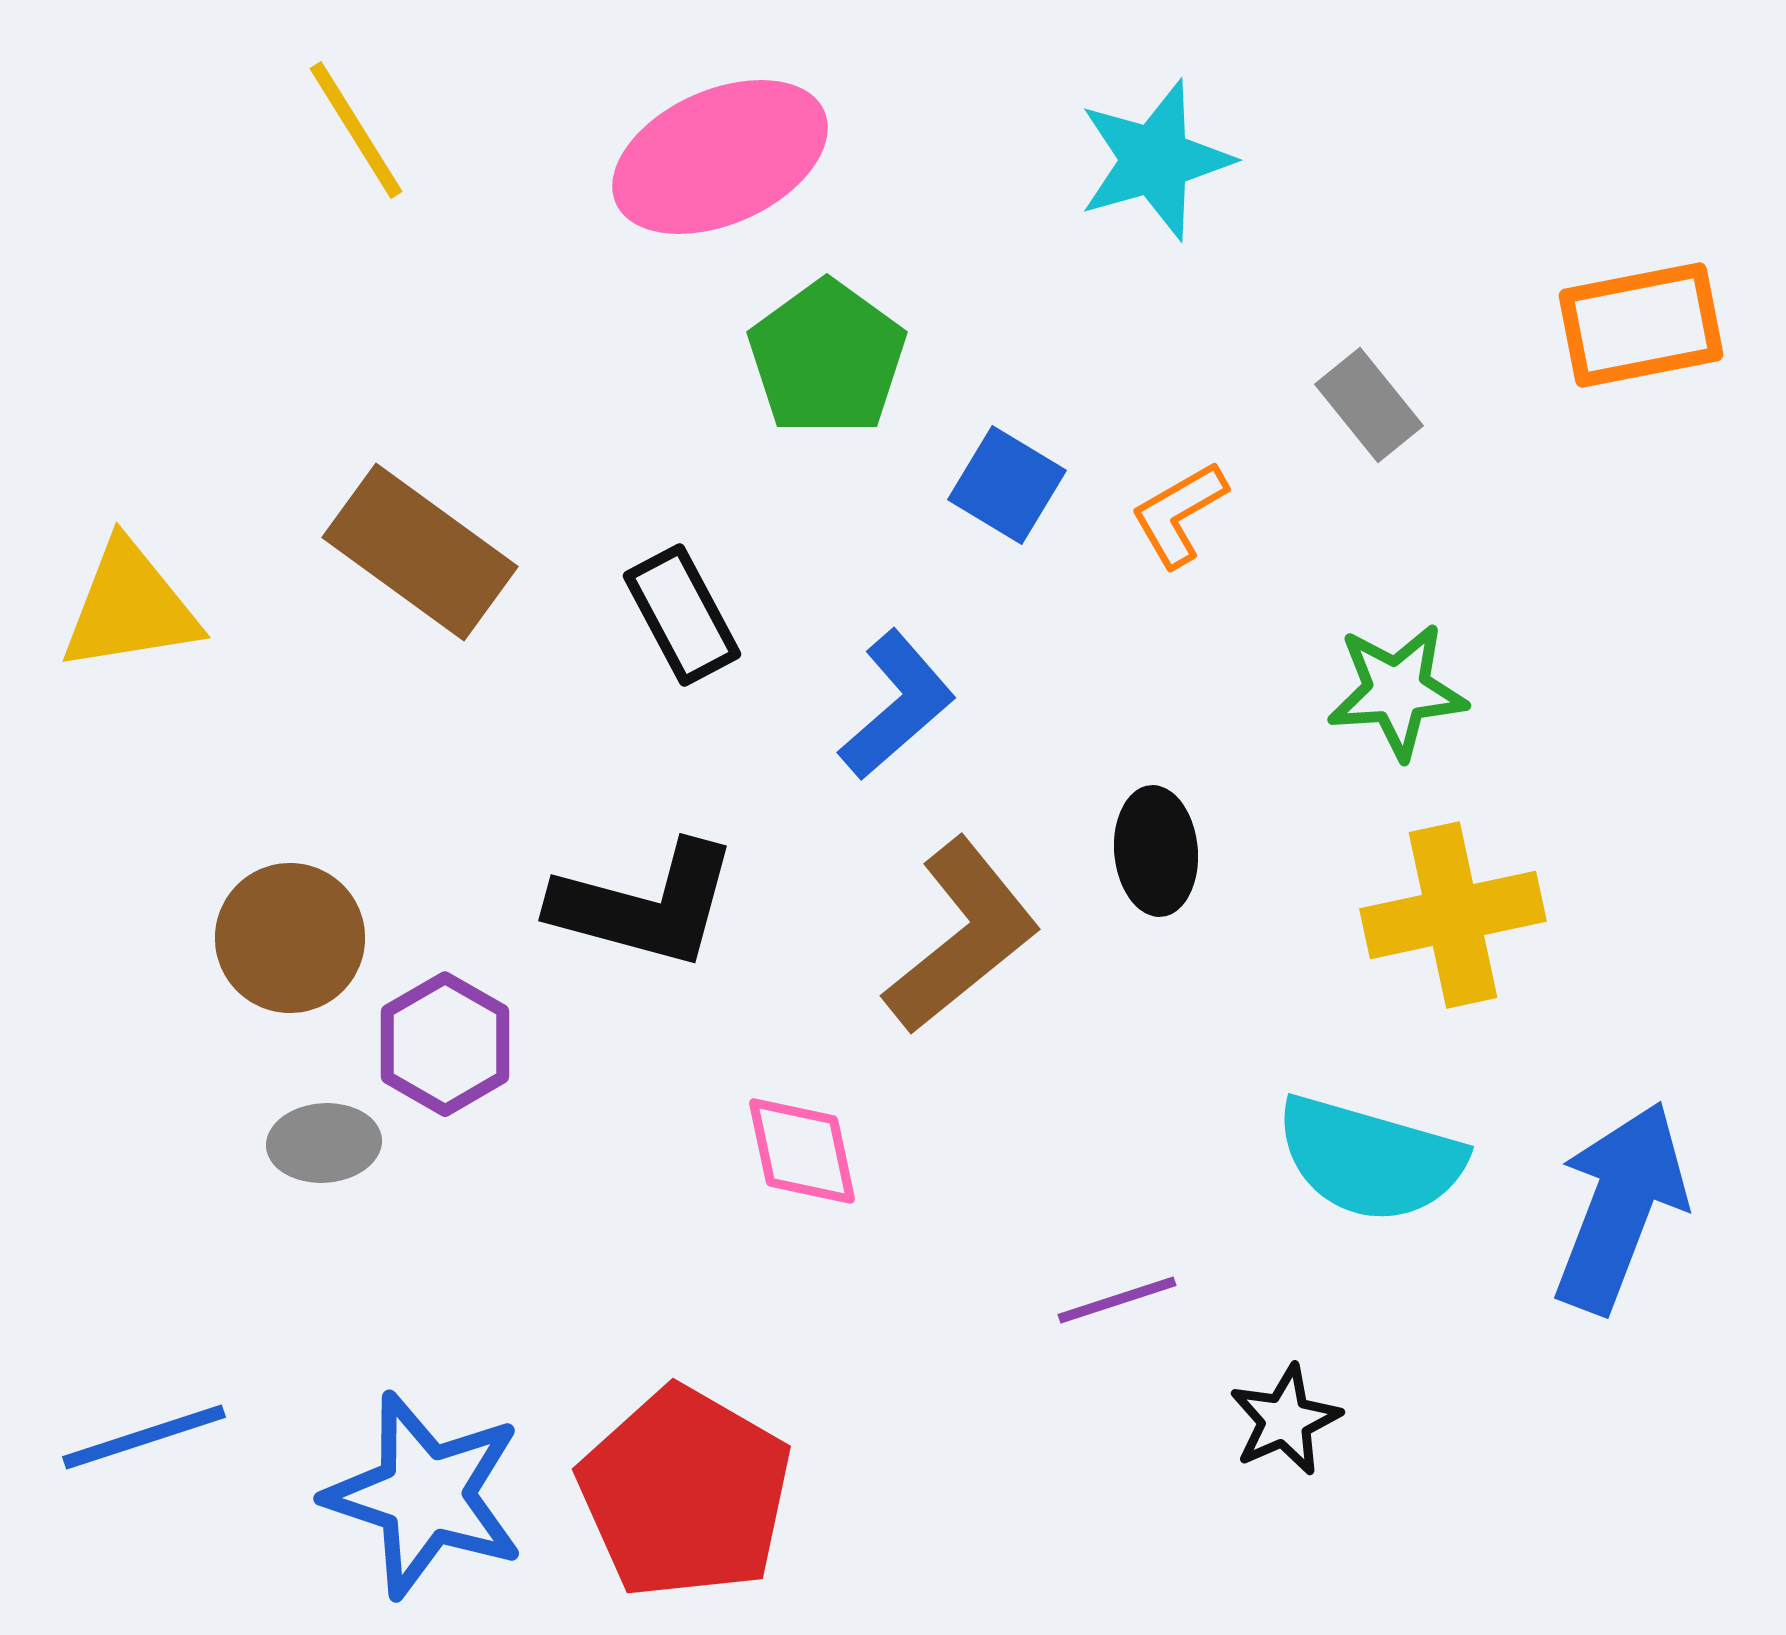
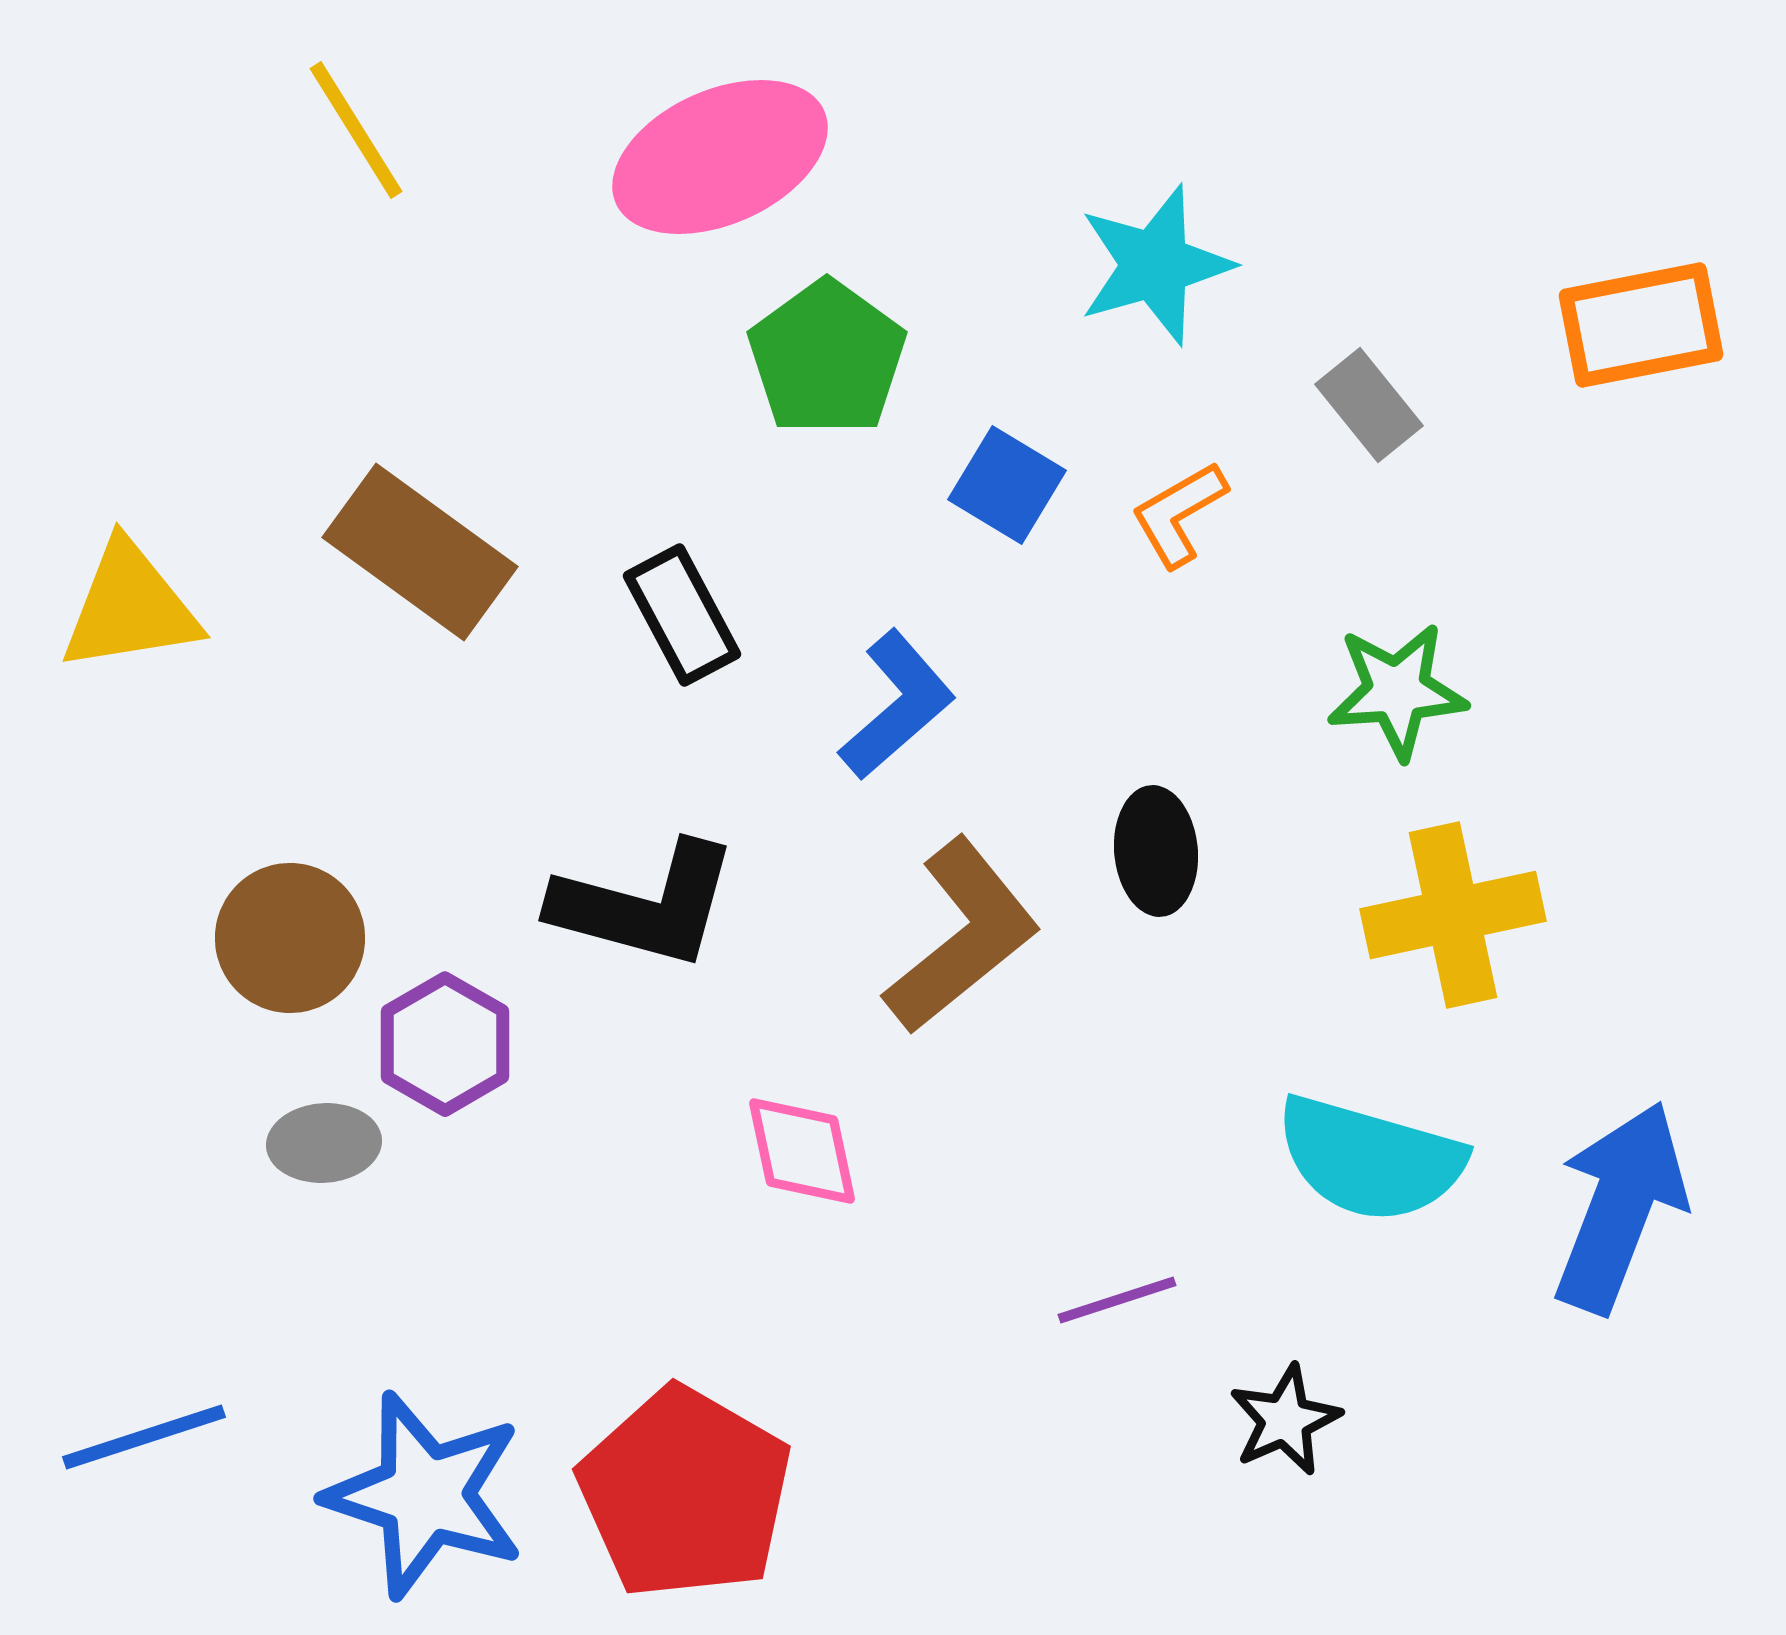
cyan star: moved 105 px down
